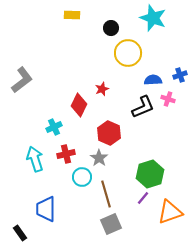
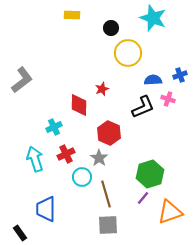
red diamond: rotated 25 degrees counterclockwise
red cross: rotated 12 degrees counterclockwise
gray square: moved 3 px left, 1 px down; rotated 20 degrees clockwise
